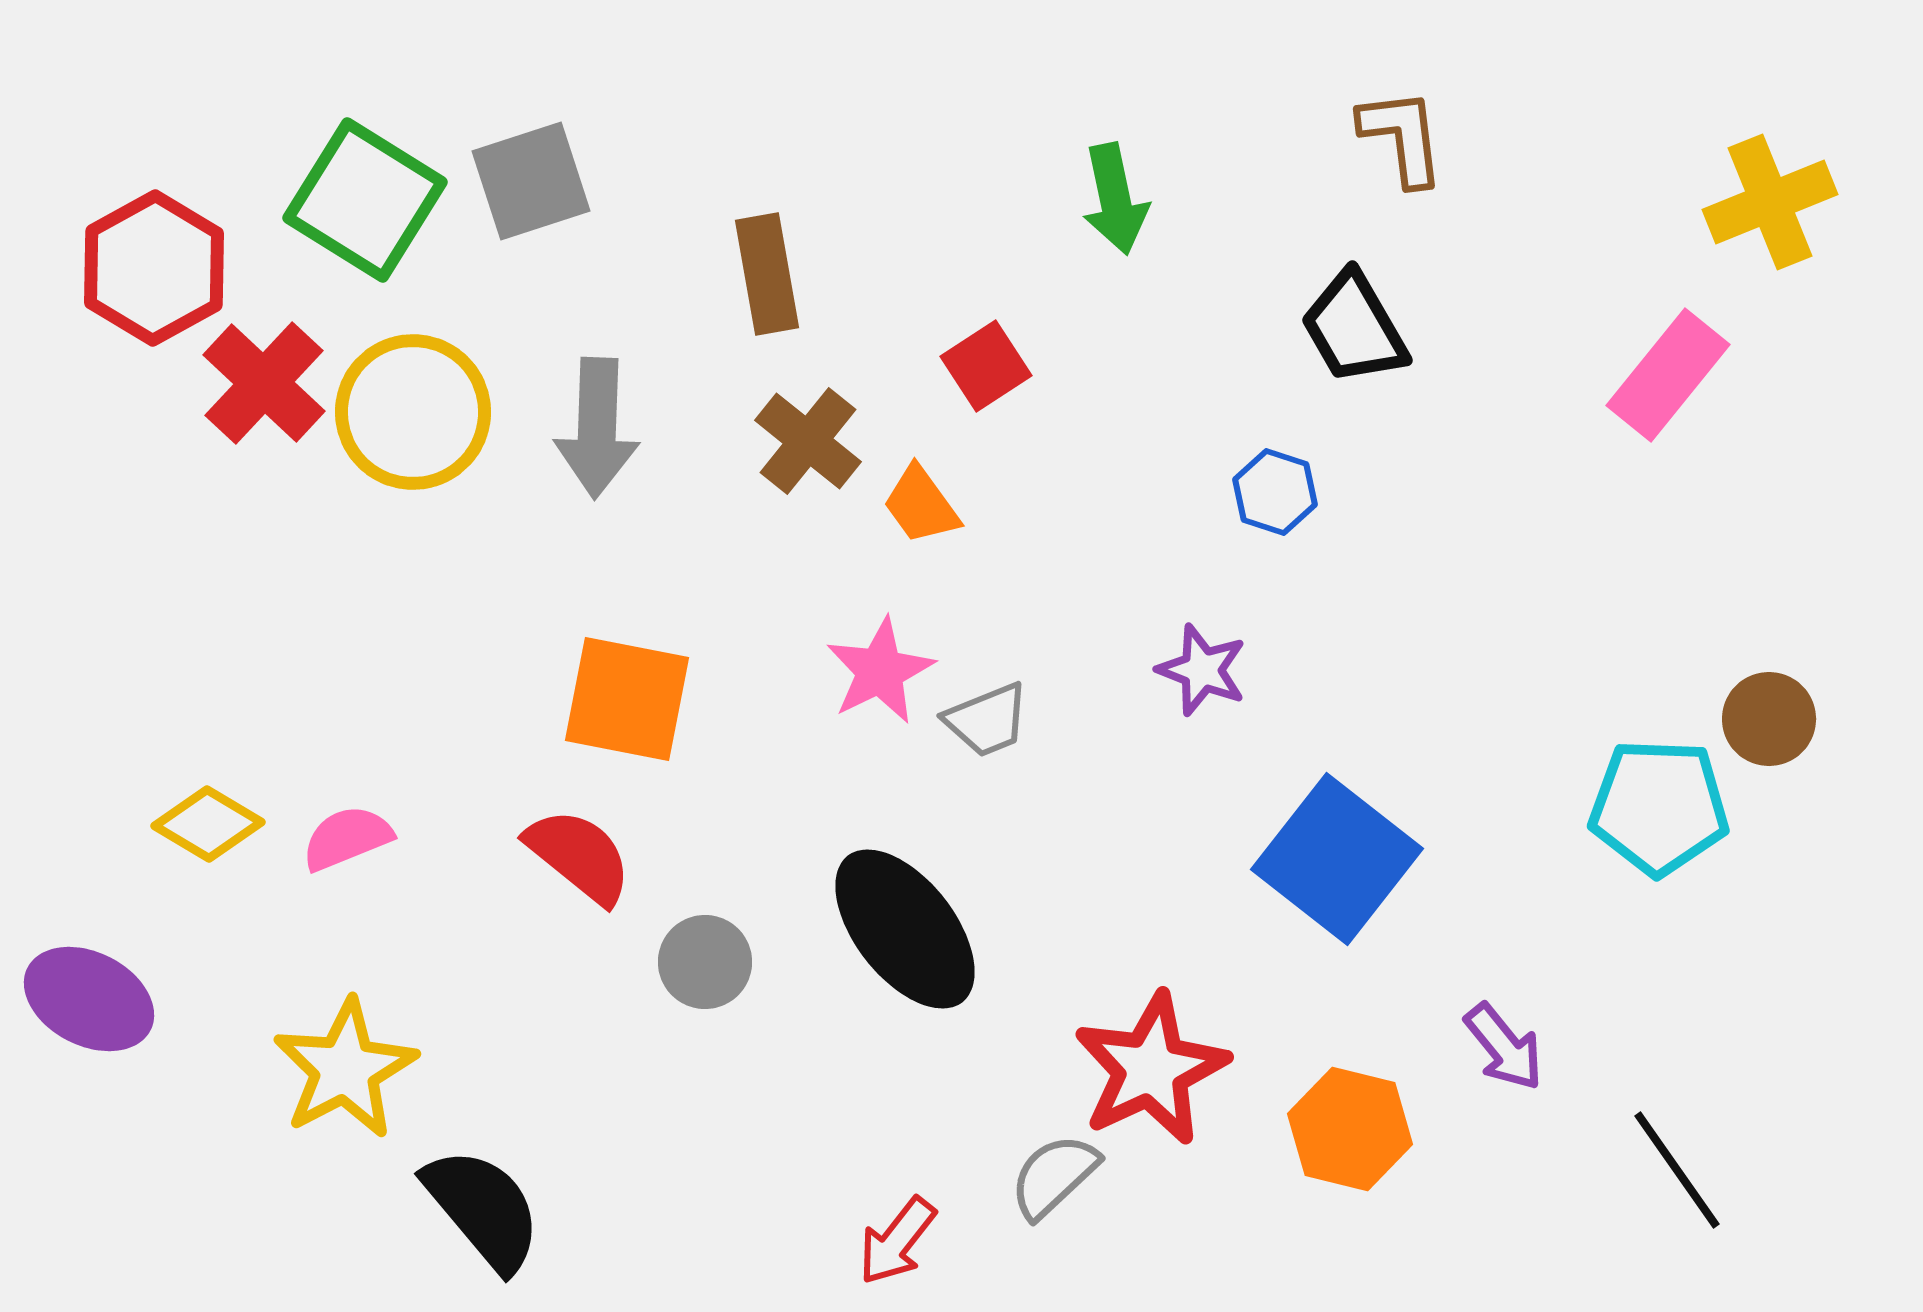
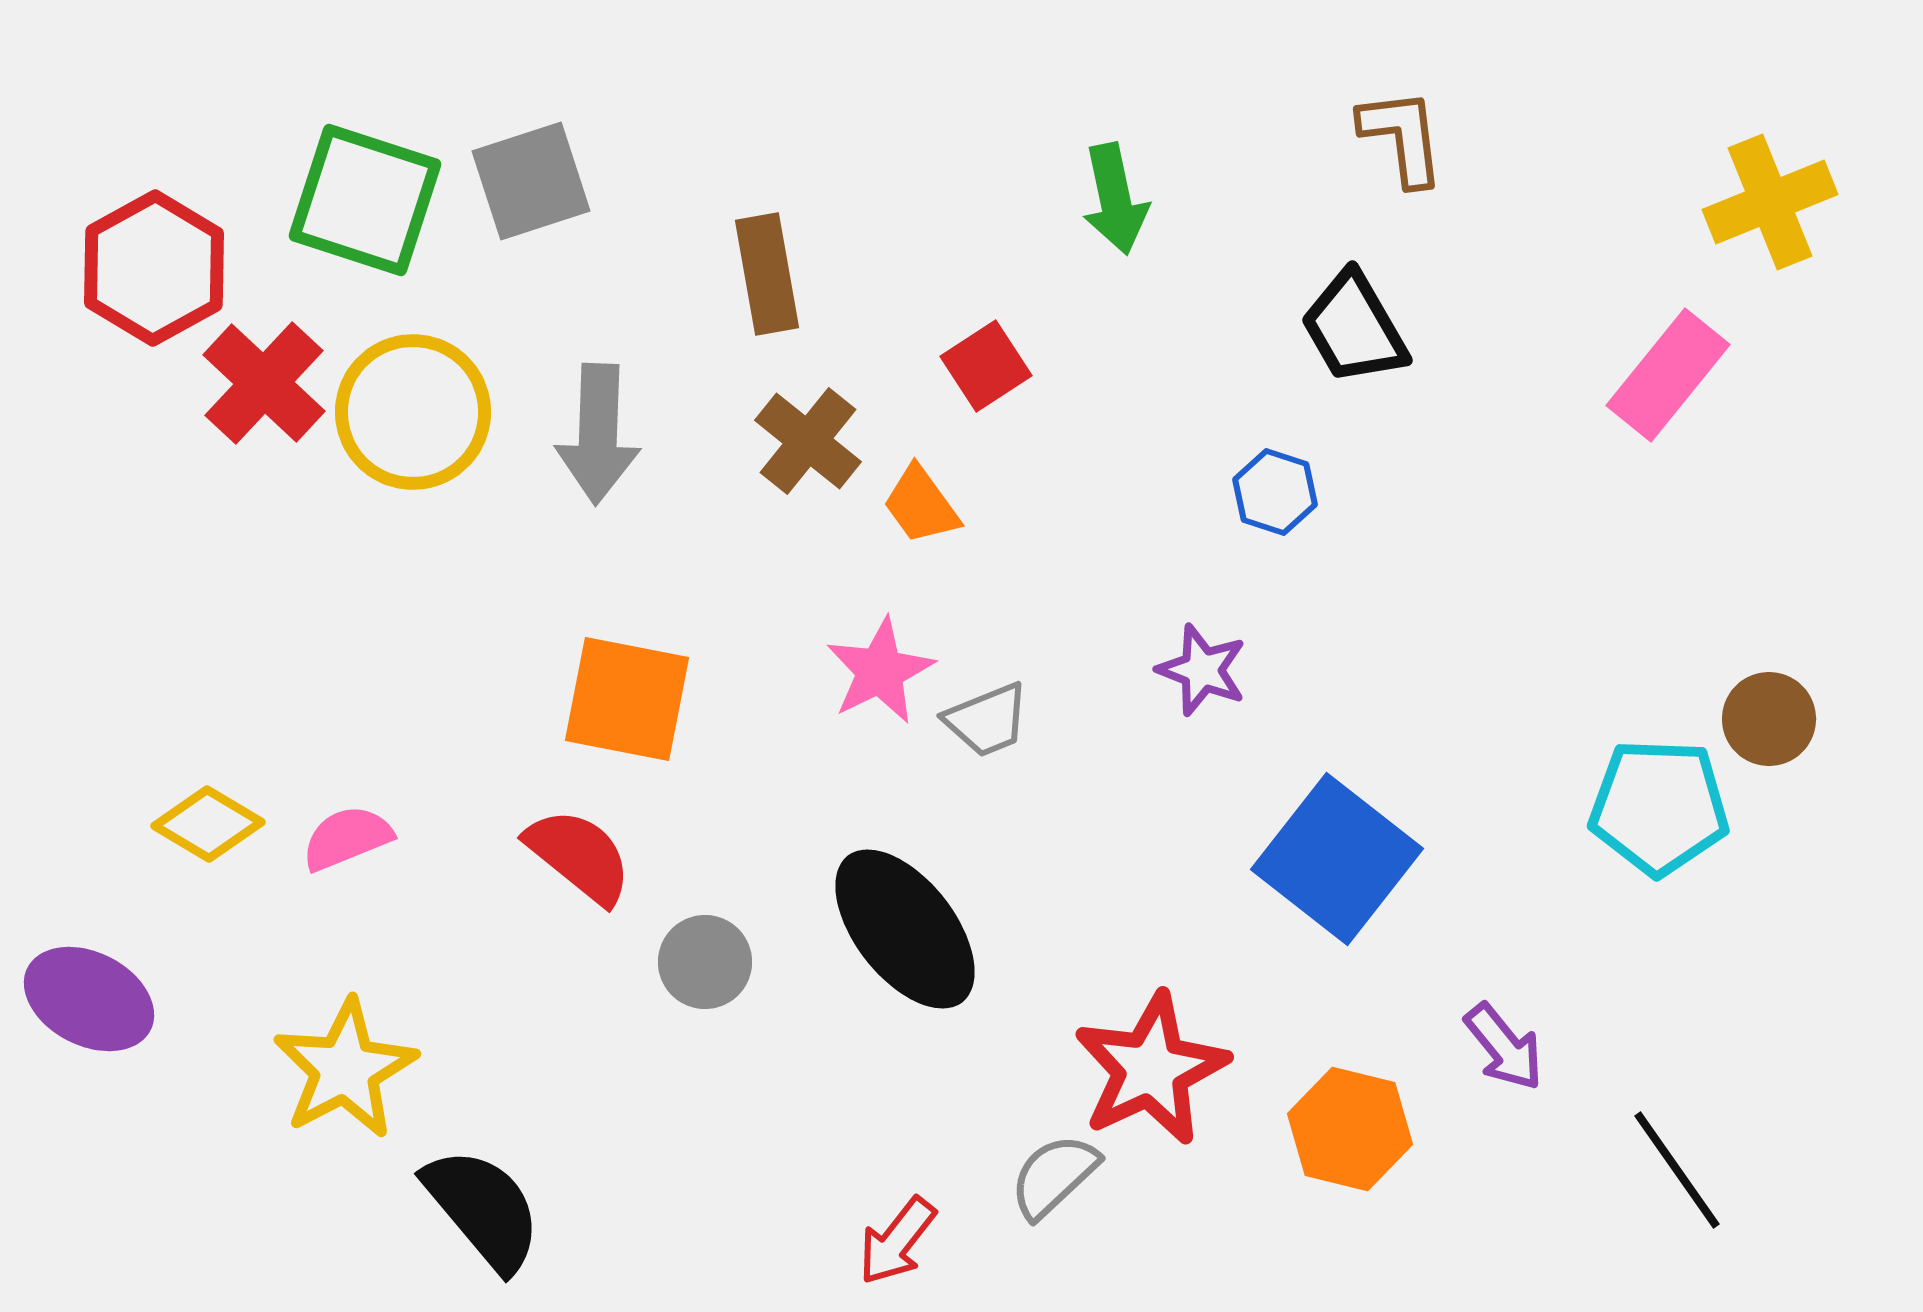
green square: rotated 14 degrees counterclockwise
gray arrow: moved 1 px right, 6 px down
